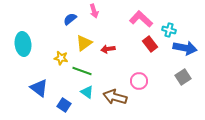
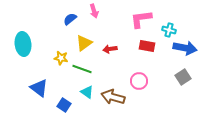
pink L-shape: rotated 50 degrees counterclockwise
red rectangle: moved 3 px left, 2 px down; rotated 42 degrees counterclockwise
red arrow: moved 2 px right
green line: moved 2 px up
brown arrow: moved 2 px left
